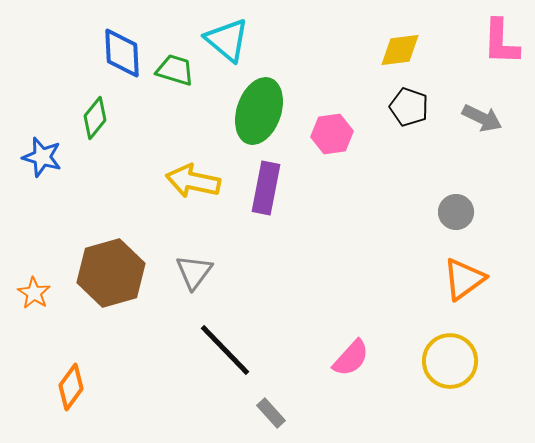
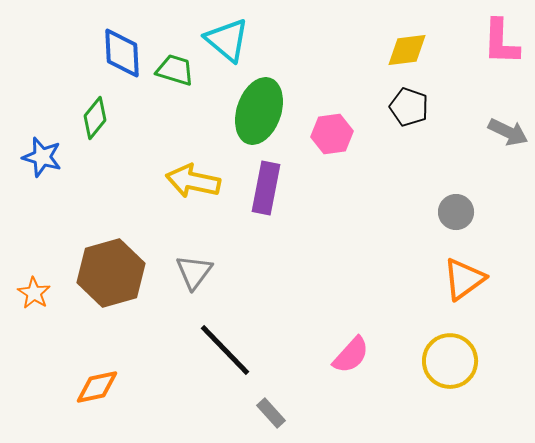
yellow diamond: moved 7 px right
gray arrow: moved 26 px right, 14 px down
pink semicircle: moved 3 px up
orange diamond: moved 26 px right; rotated 42 degrees clockwise
